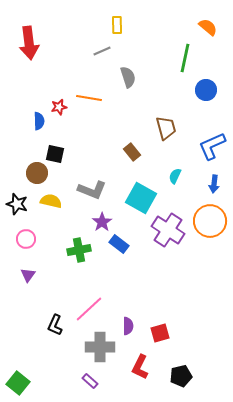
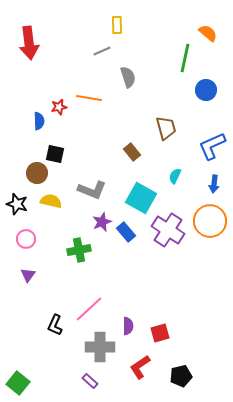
orange semicircle: moved 6 px down
purple star: rotated 12 degrees clockwise
blue rectangle: moved 7 px right, 12 px up; rotated 12 degrees clockwise
red L-shape: rotated 30 degrees clockwise
